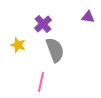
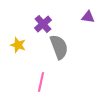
gray semicircle: moved 4 px right, 3 px up
